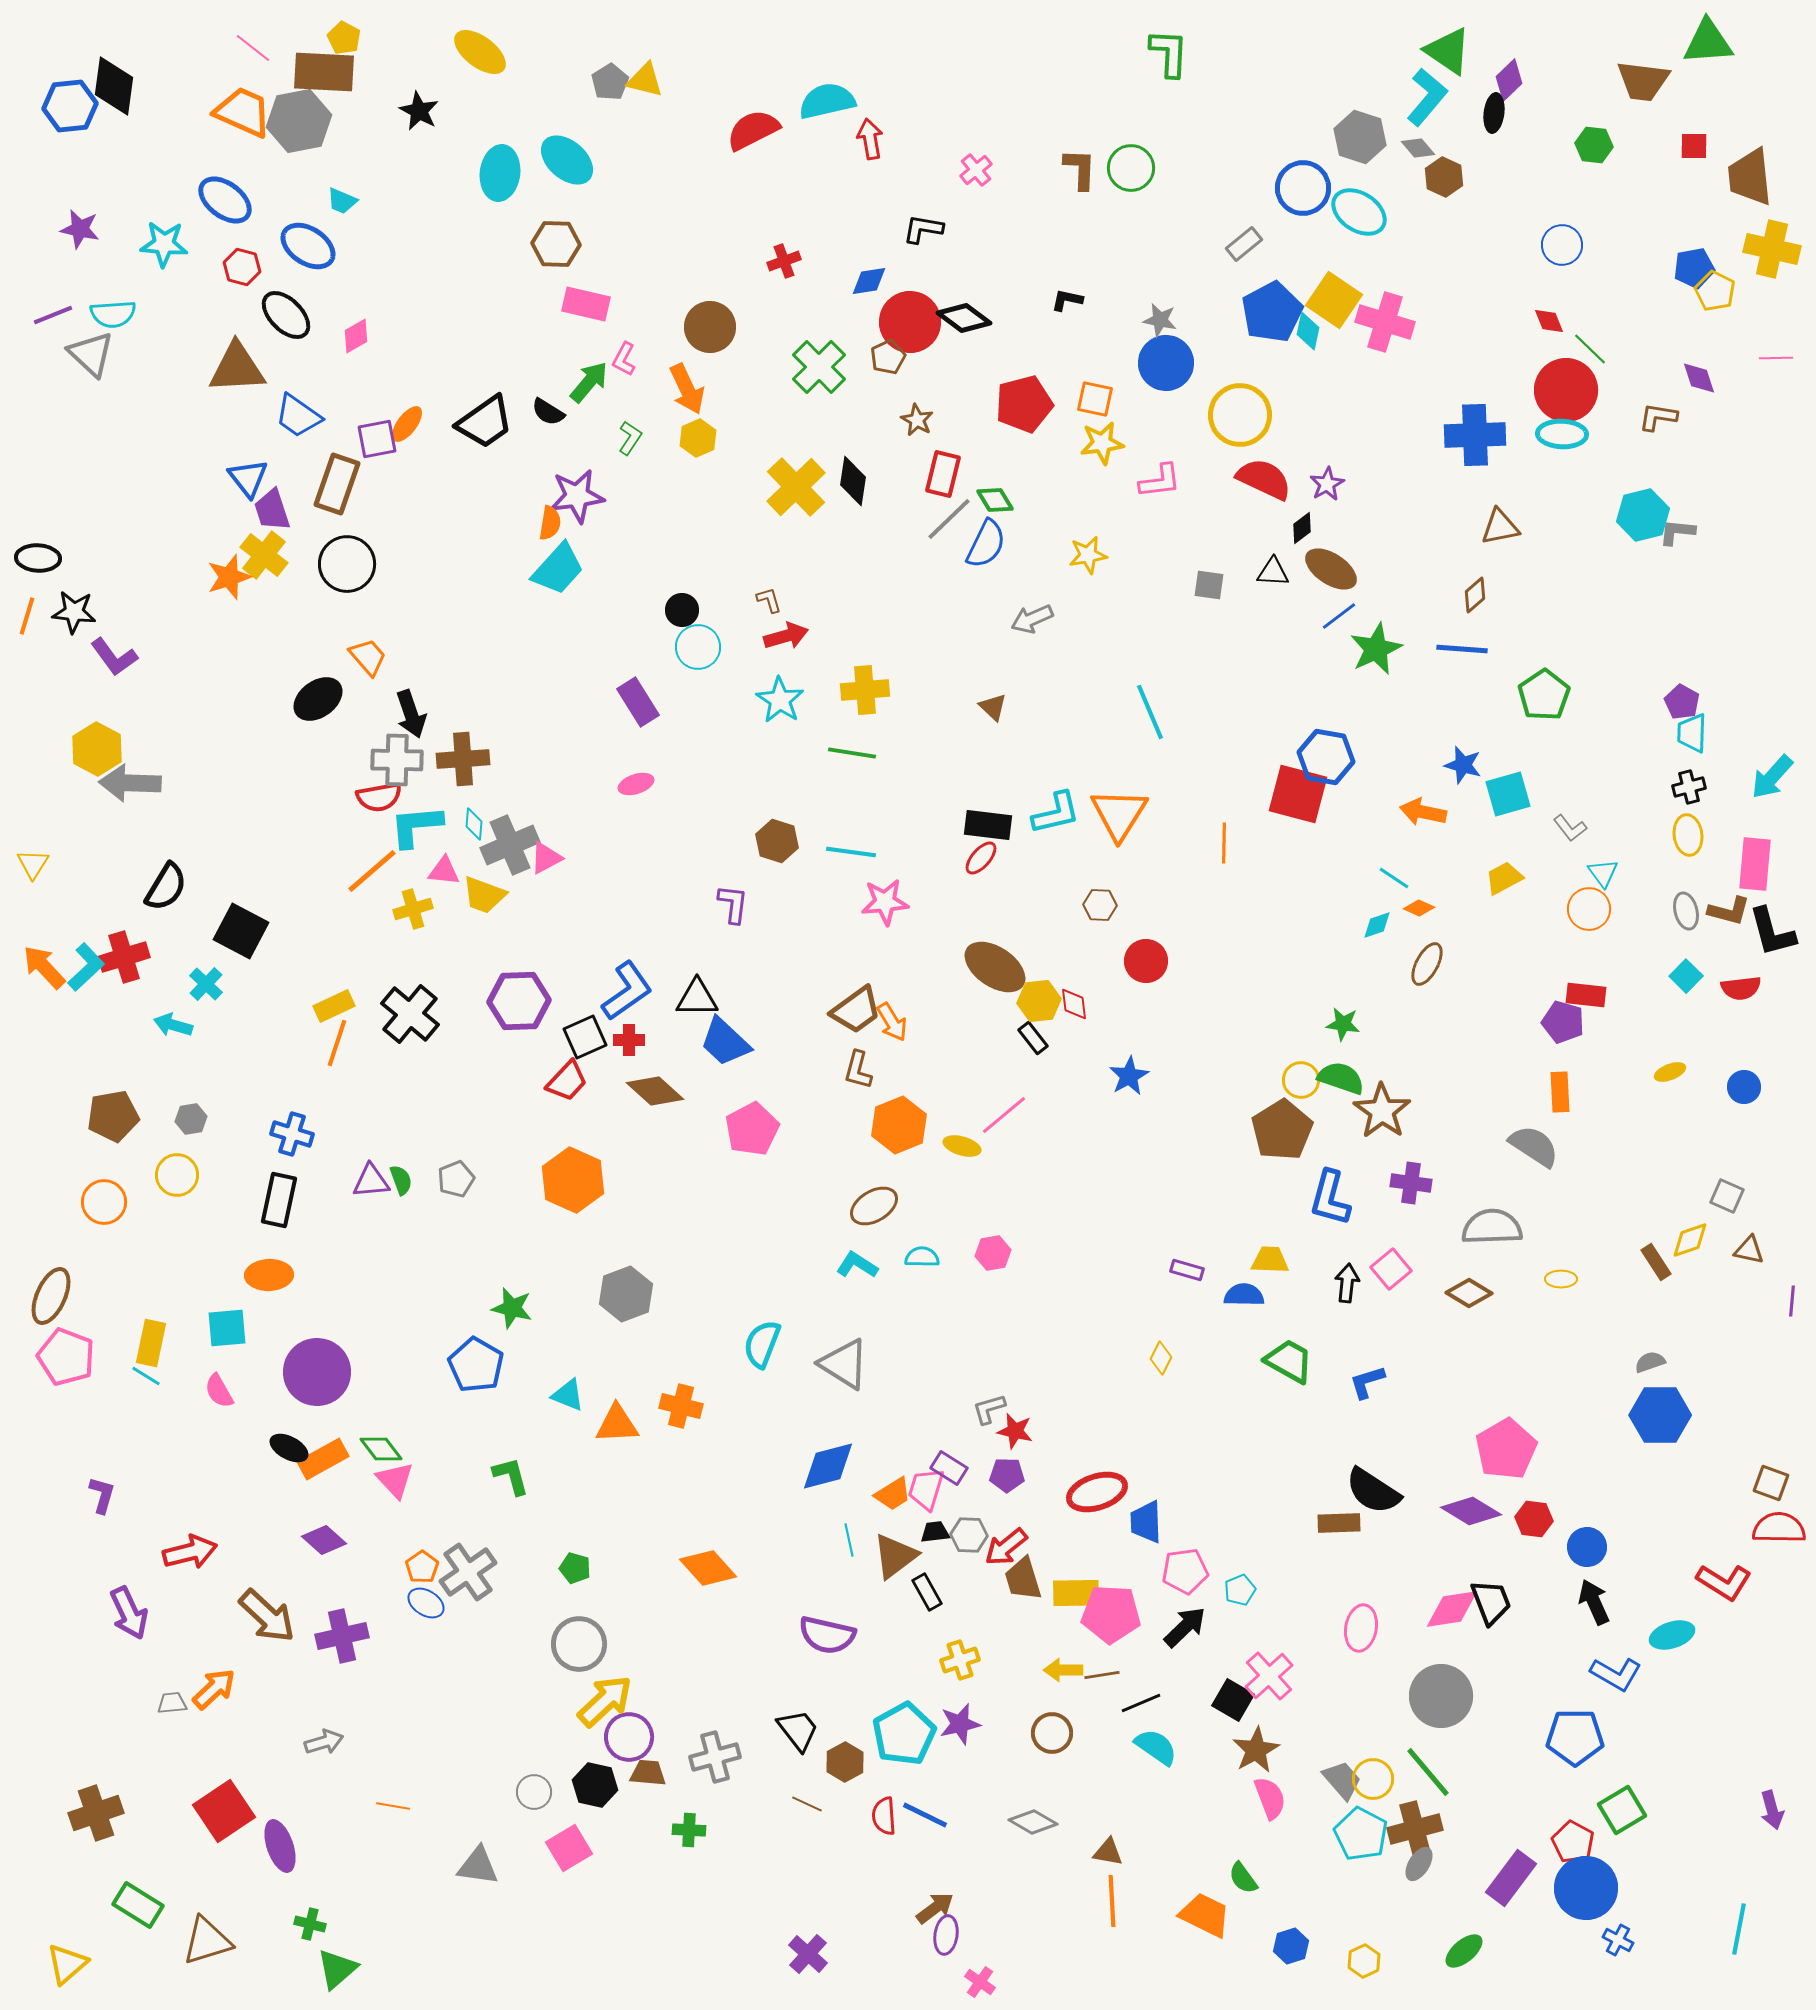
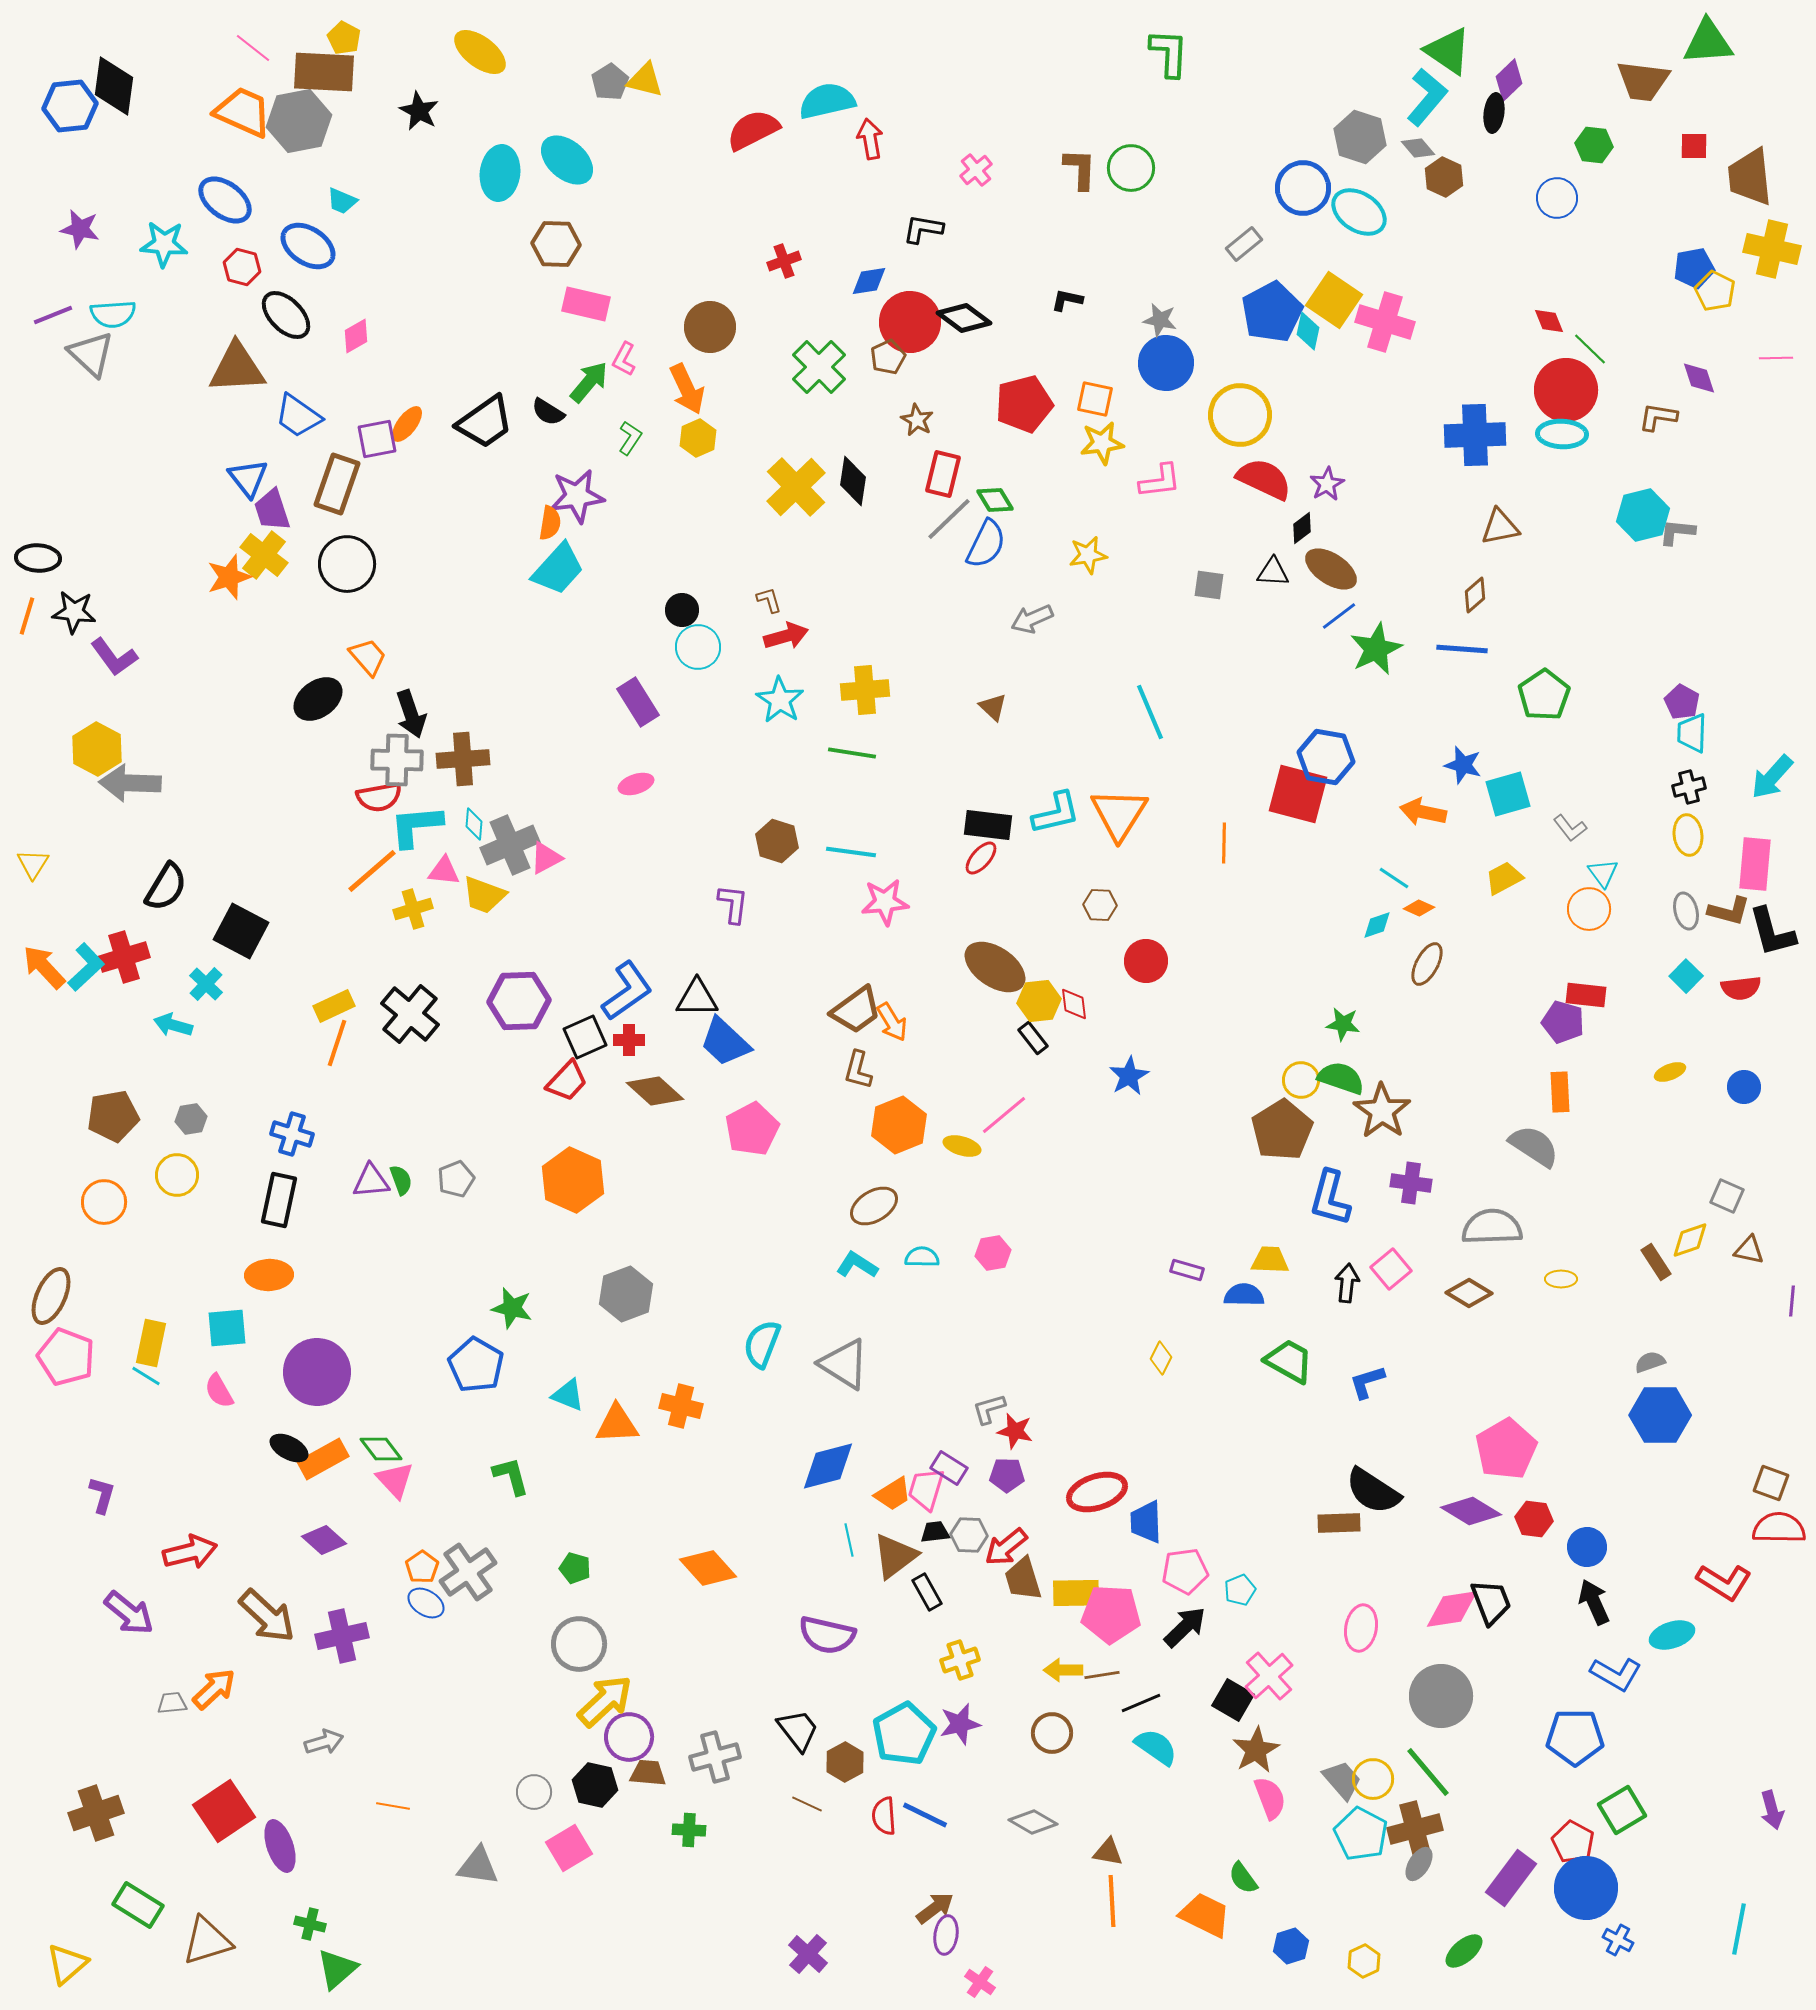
blue circle at (1562, 245): moved 5 px left, 47 px up
purple arrow at (129, 1613): rotated 26 degrees counterclockwise
